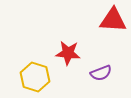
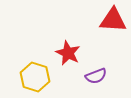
red star: rotated 20 degrees clockwise
purple semicircle: moved 5 px left, 3 px down
